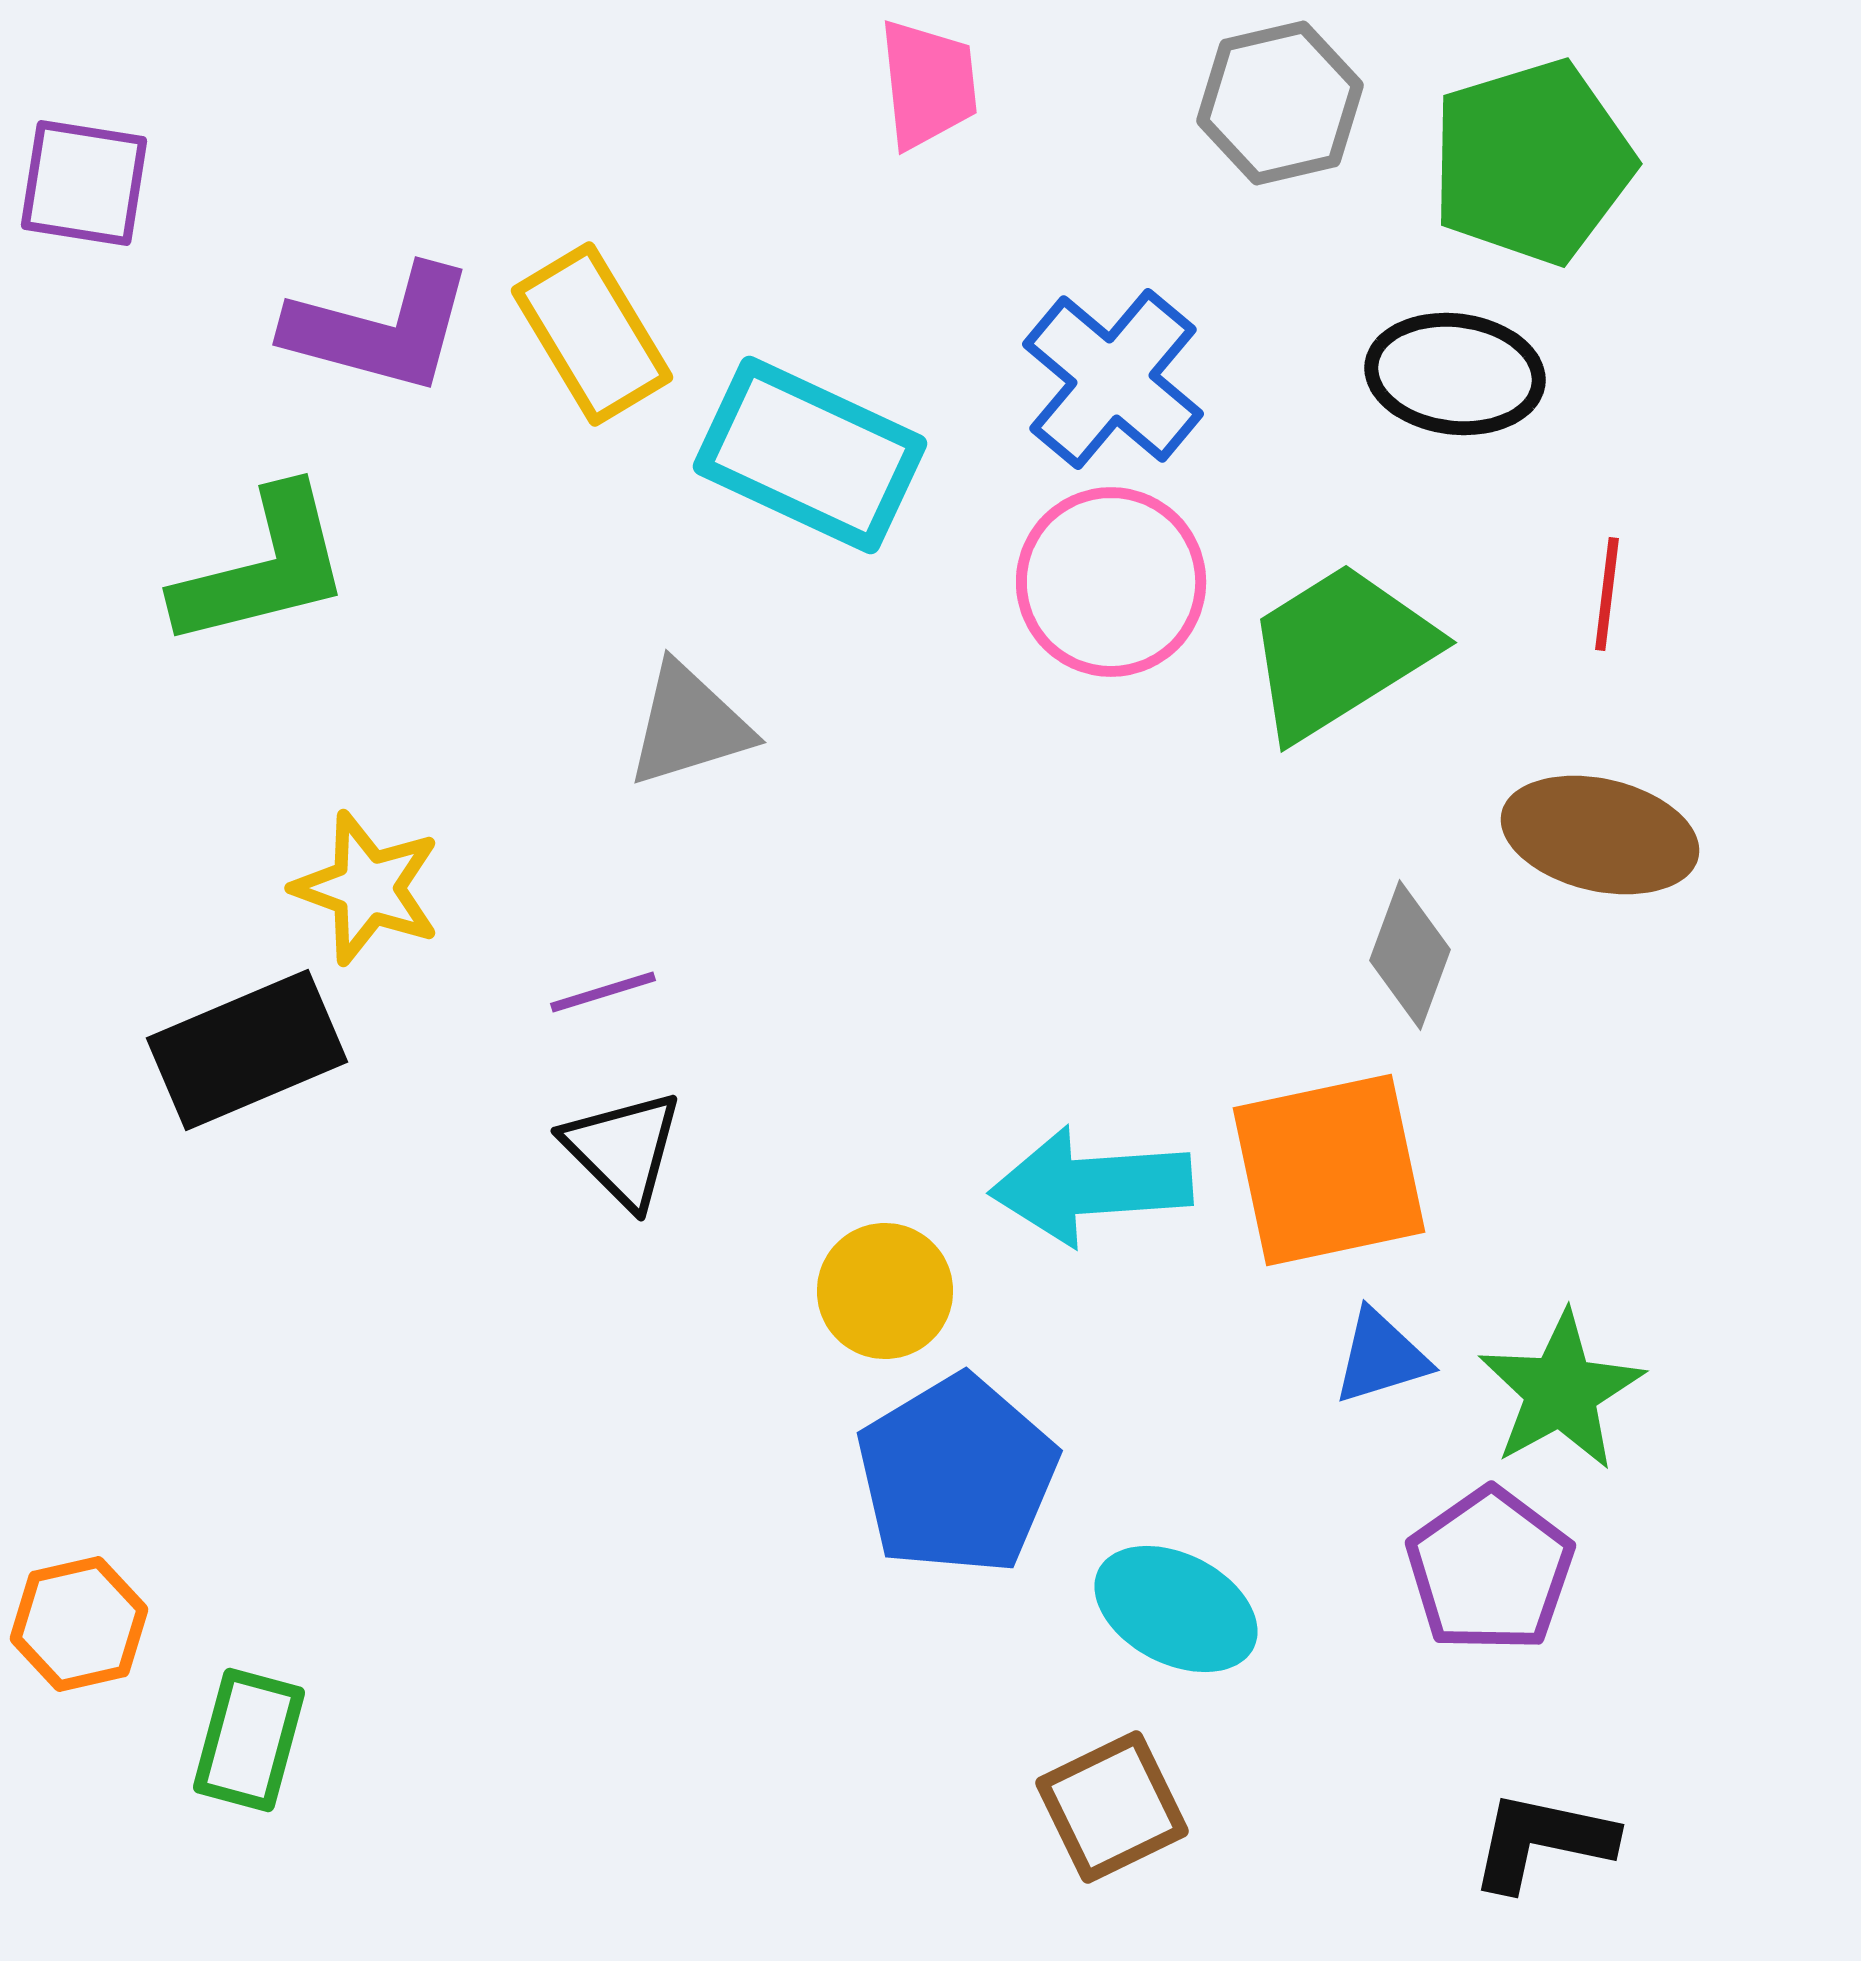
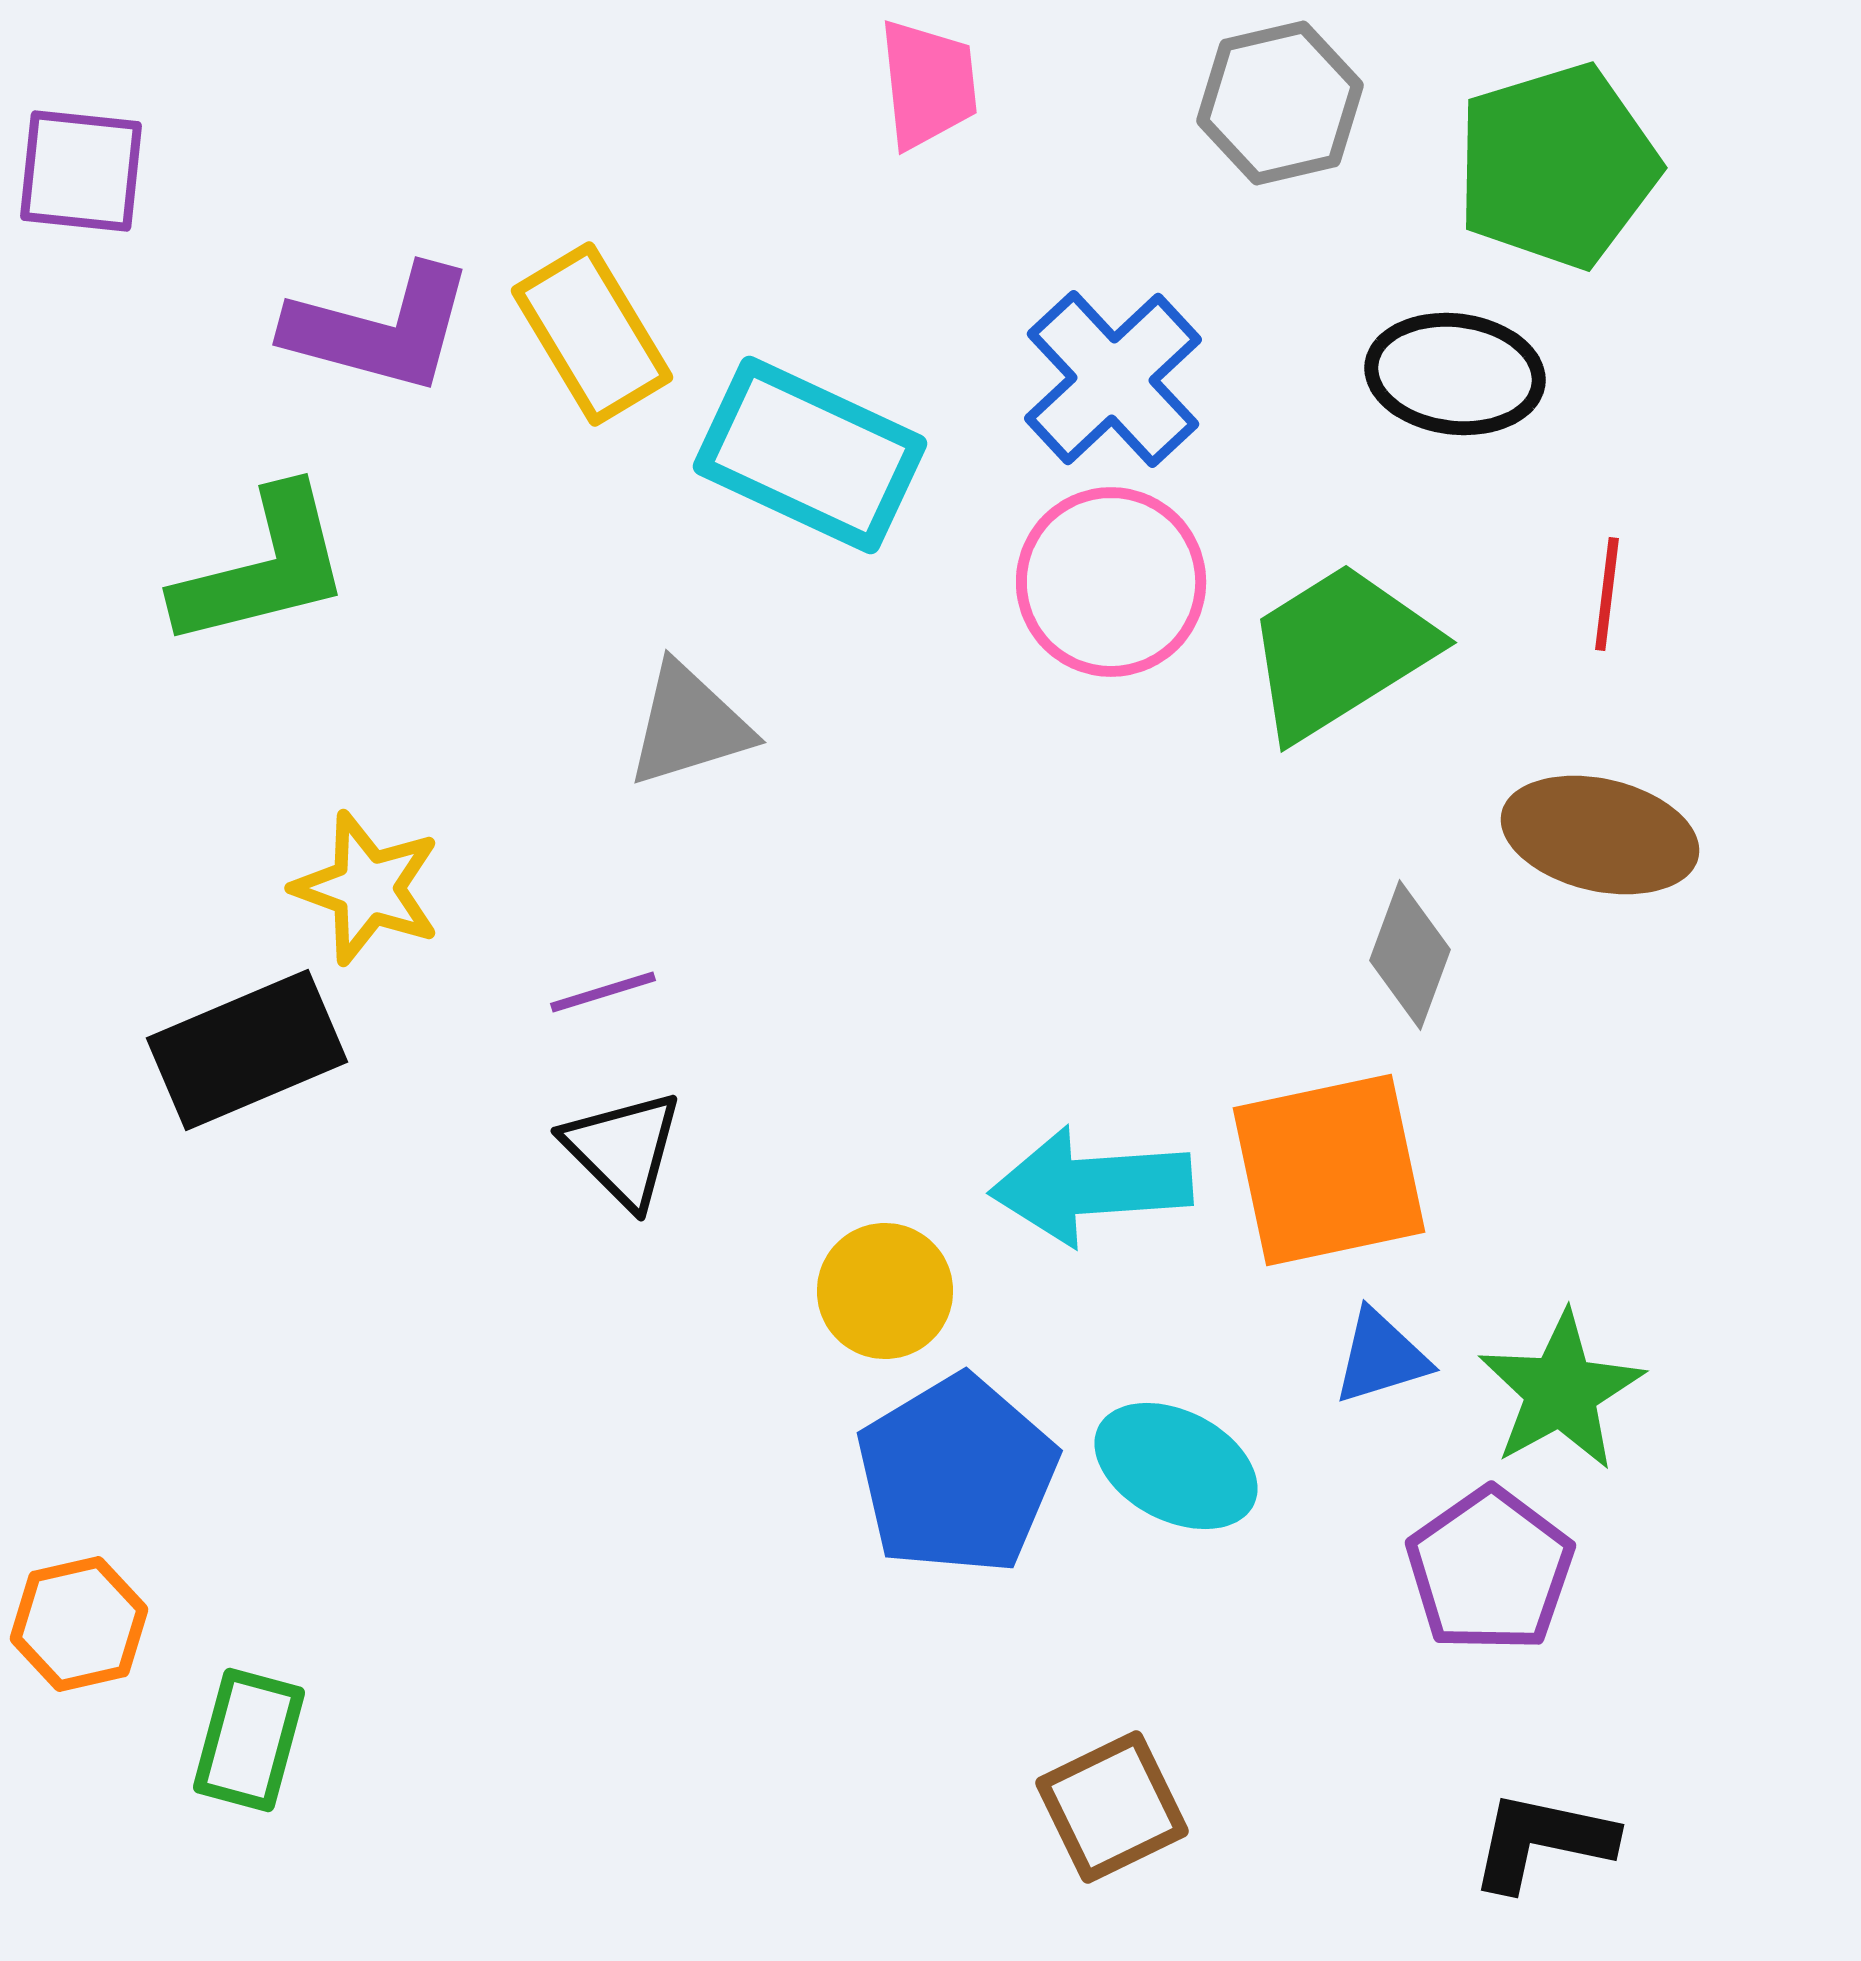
green pentagon: moved 25 px right, 4 px down
purple square: moved 3 px left, 12 px up; rotated 3 degrees counterclockwise
blue cross: rotated 7 degrees clockwise
cyan ellipse: moved 143 px up
